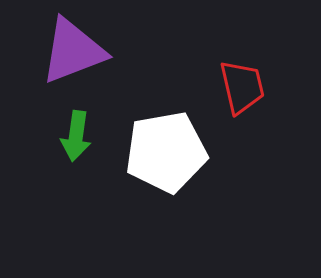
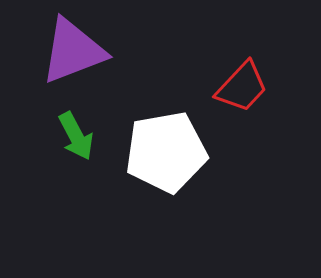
red trapezoid: rotated 56 degrees clockwise
green arrow: rotated 36 degrees counterclockwise
